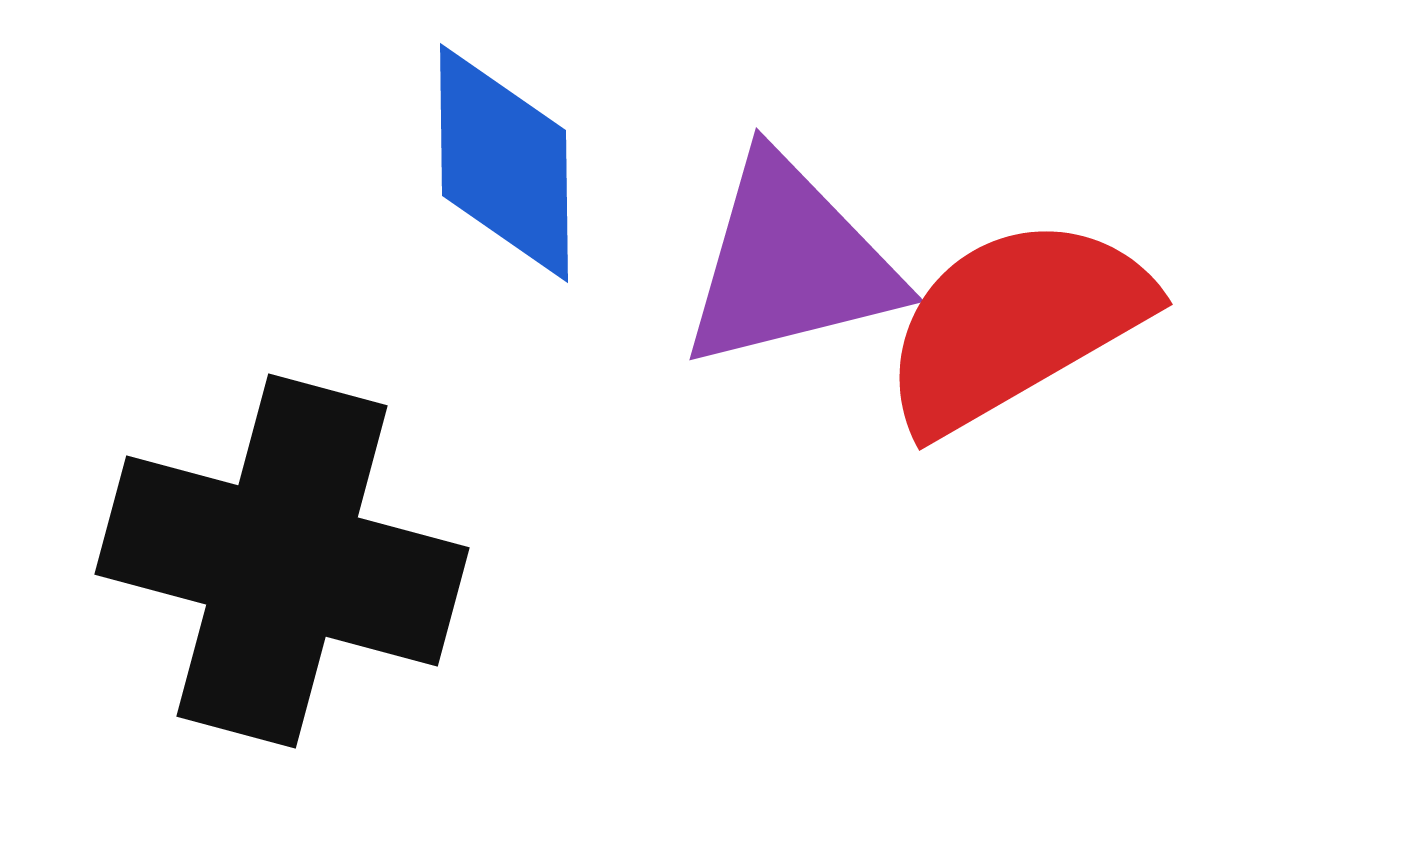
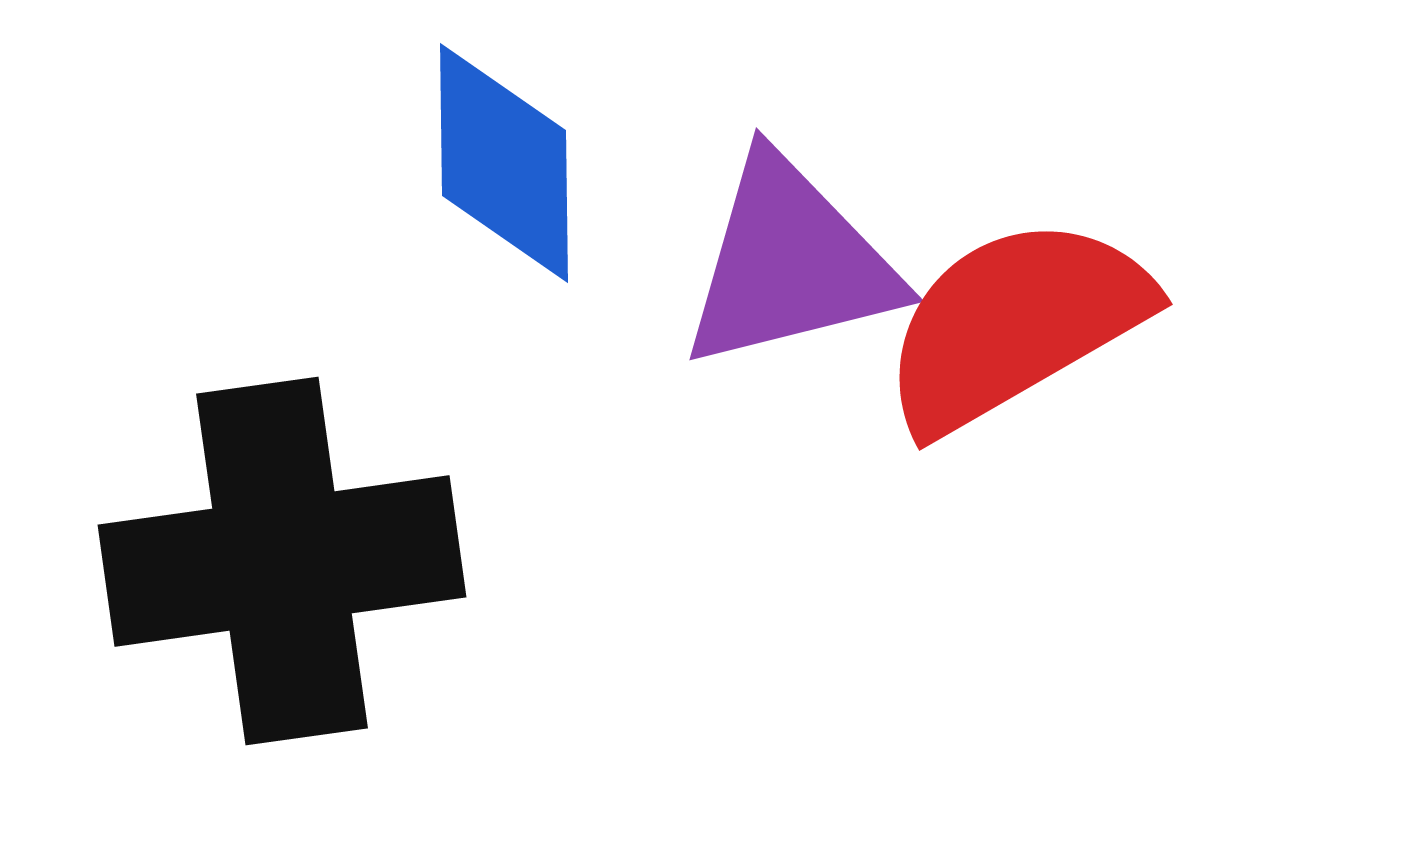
black cross: rotated 23 degrees counterclockwise
